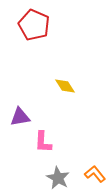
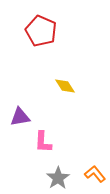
red pentagon: moved 7 px right, 6 px down
gray star: rotated 10 degrees clockwise
